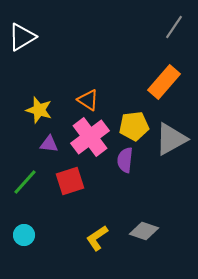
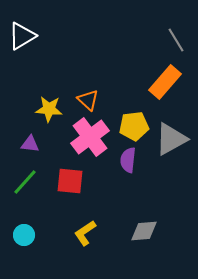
gray line: moved 2 px right, 13 px down; rotated 65 degrees counterclockwise
white triangle: moved 1 px up
orange rectangle: moved 1 px right
orange triangle: rotated 10 degrees clockwise
yellow star: moved 10 px right, 1 px up; rotated 12 degrees counterclockwise
purple triangle: moved 19 px left
purple semicircle: moved 3 px right
red square: rotated 24 degrees clockwise
gray diamond: rotated 24 degrees counterclockwise
yellow L-shape: moved 12 px left, 5 px up
